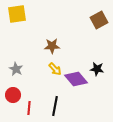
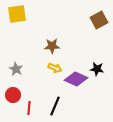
yellow arrow: moved 1 px up; rotated 24 degrees counterclockwise
purple diamond: rotated 25 degrees counterclockwise
black line: rotated 12 degrees clockwise
